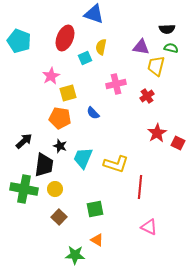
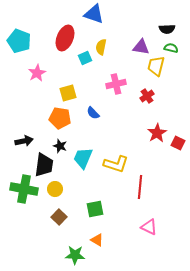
pink star: moved 14 px left, 3 px up
black arrow: rotated 30 degrees clockwise
